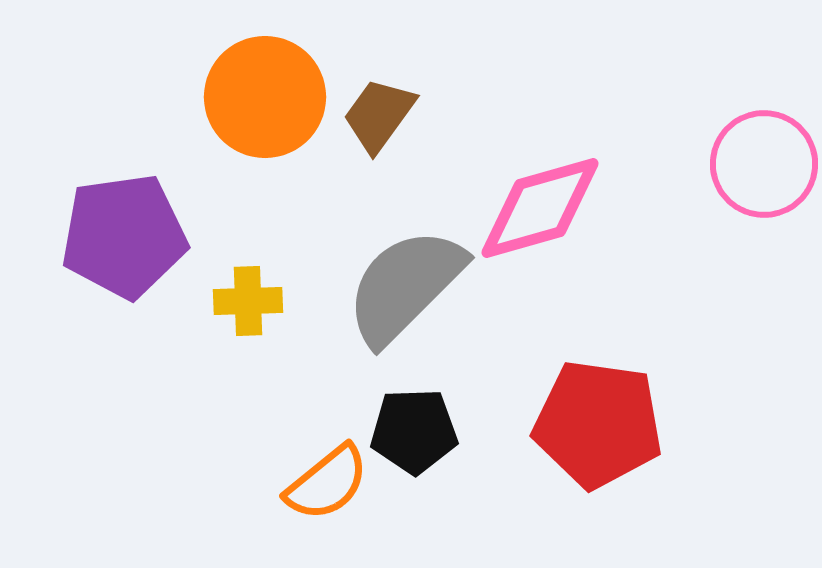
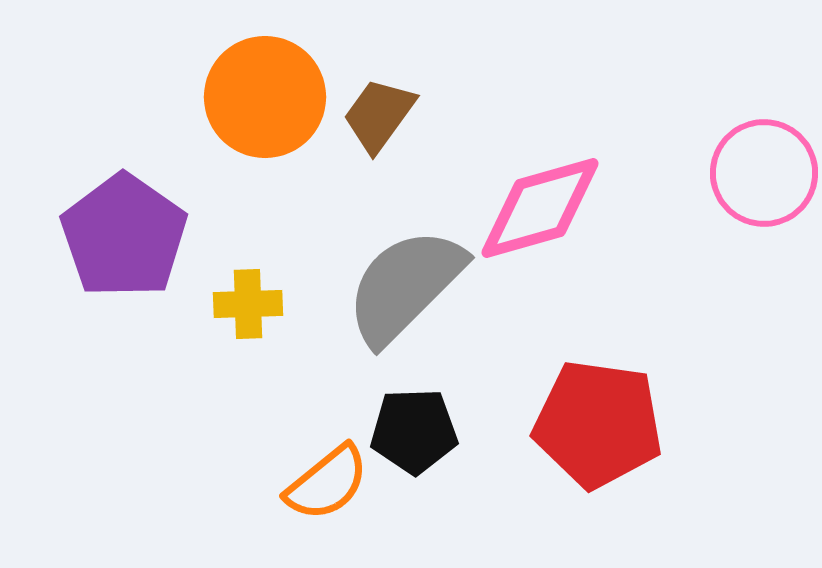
pink circle: moved 9 px down
purple pentagon: rotated 29 degrees counterclockwise
yellow cross: moved 3 px down
